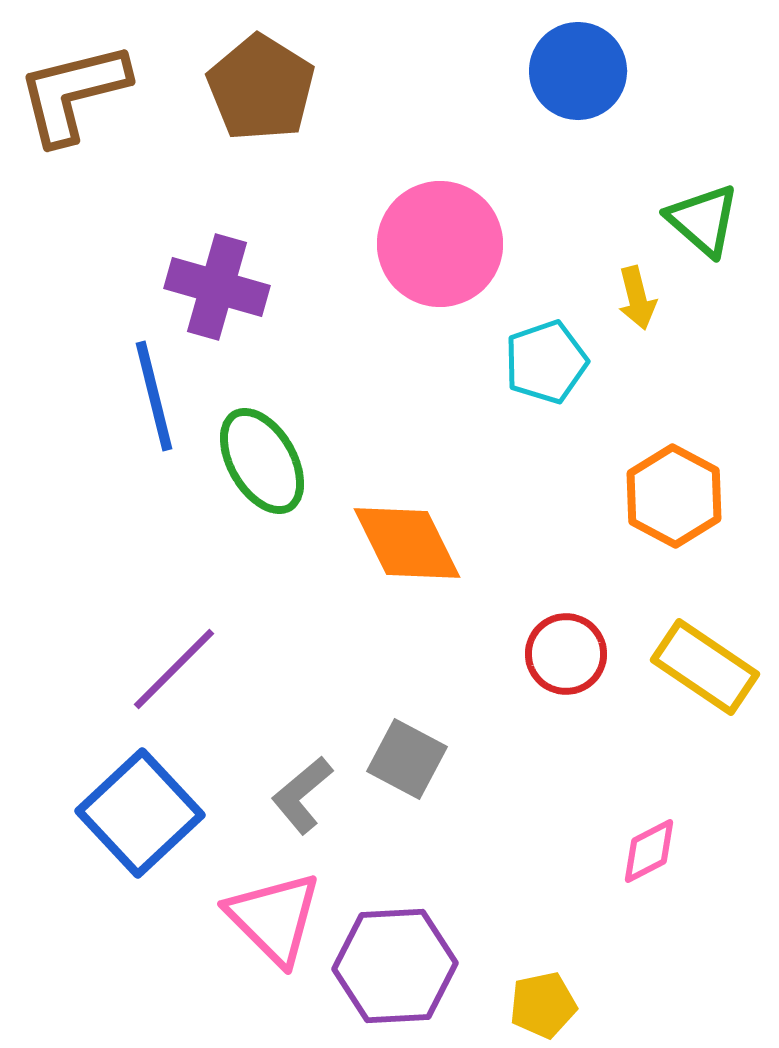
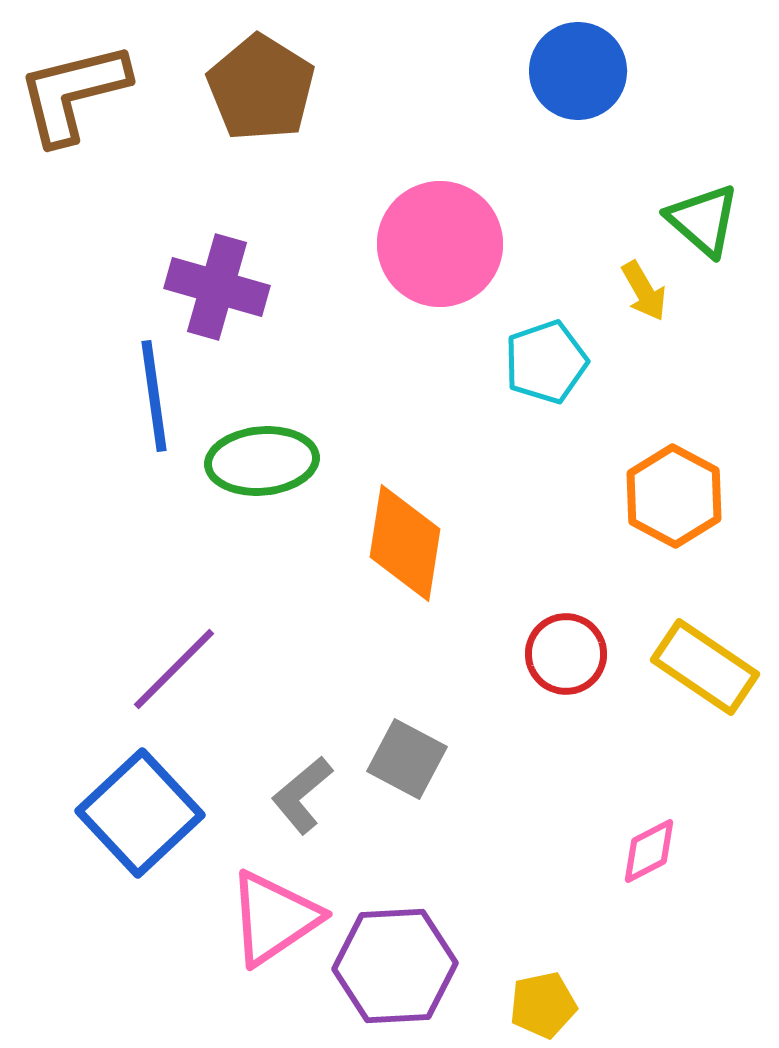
yellow arrow: moved 7 px right, 7 px up; rotated 16 degrees counterclockwise
blue line: rotated 6 degrees clockwise
green ellipse: rotated 65 degrees counterclockwise
orange diamond: moved 2 px left; rotated 35 degrees clockwise
pink triangle: rotated 41 degrees clockwise
